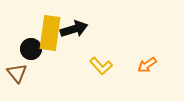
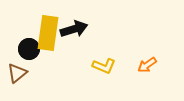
yellow rectangle: moved 2 px left
black circle: moved 2 px left
yellow L-shape: moved 3 px right; rotated 25 degrees counterclockwise
brown triangle: rotated 30 degrees clockwise
